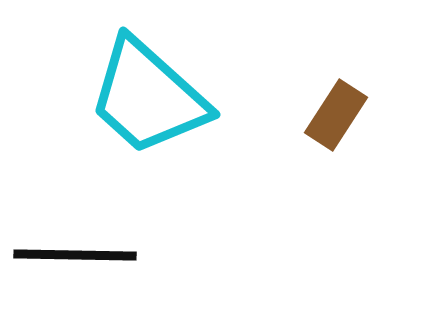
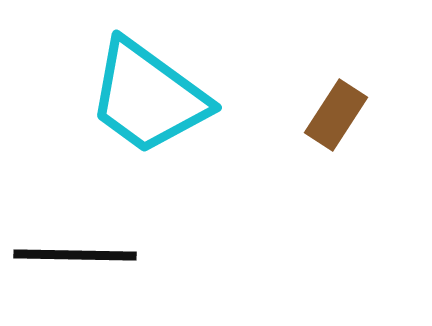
cyan trapezoid: rotated 6 degrees counterclockwise
